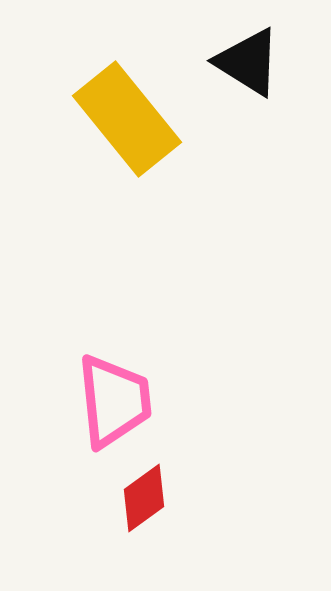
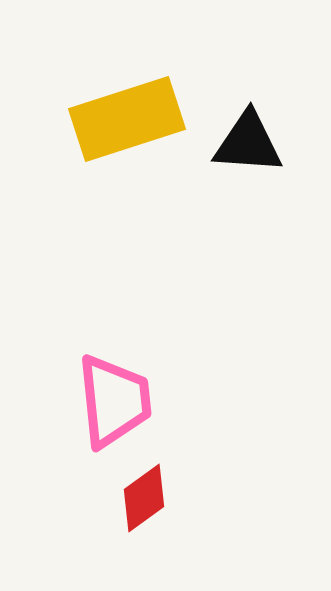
black triangle: moved 81 px down; rotated 28 degrees counterclockwise
yellow rectangle: rotated 69 degrees counterclockwise
